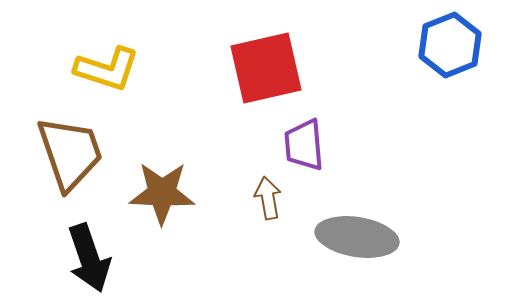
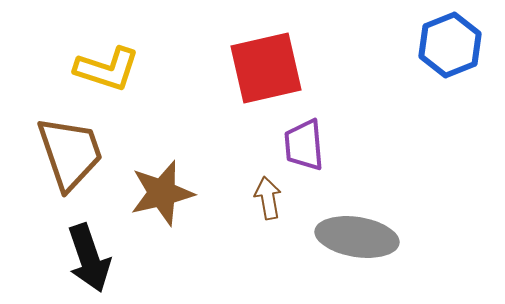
brown star: rotated 16 degrees counterclockwise
